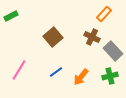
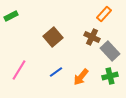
gray rectangle: moved 3 px left
